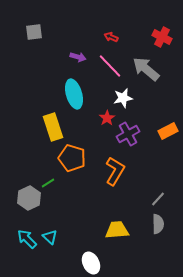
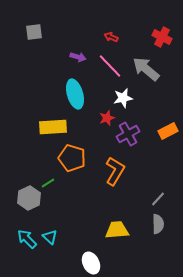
cyan ellipse: moved 1 px right
red star: rotated 14 degrees clockwise
yellow rectangle: rotated 76 degrees counterclockwise
